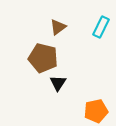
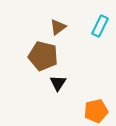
cyan rectangle: moved 1 px left, 1 px up
brown pentagon: moved 2 px up
